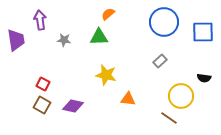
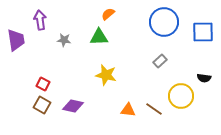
orange triangle: moved 11 px down
brown line: moved 15 px left, 9 px up
